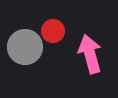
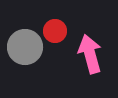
red circle: moved 2 px right
